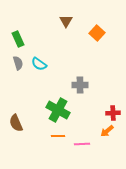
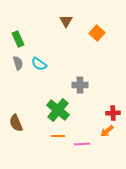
green cross: rotated 10 degrees clockwise
